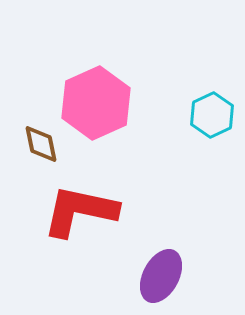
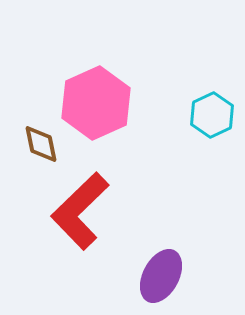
red L-shape: rotated 56 degrees counterclockwise
